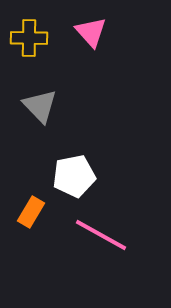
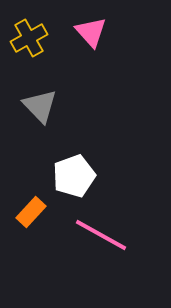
yellow cross: rotated 30 degrees counterclockwise
white pentagon: rotated 9 degrees counterclockwise
orange rectangle: rotated 12 degrees clockwise
